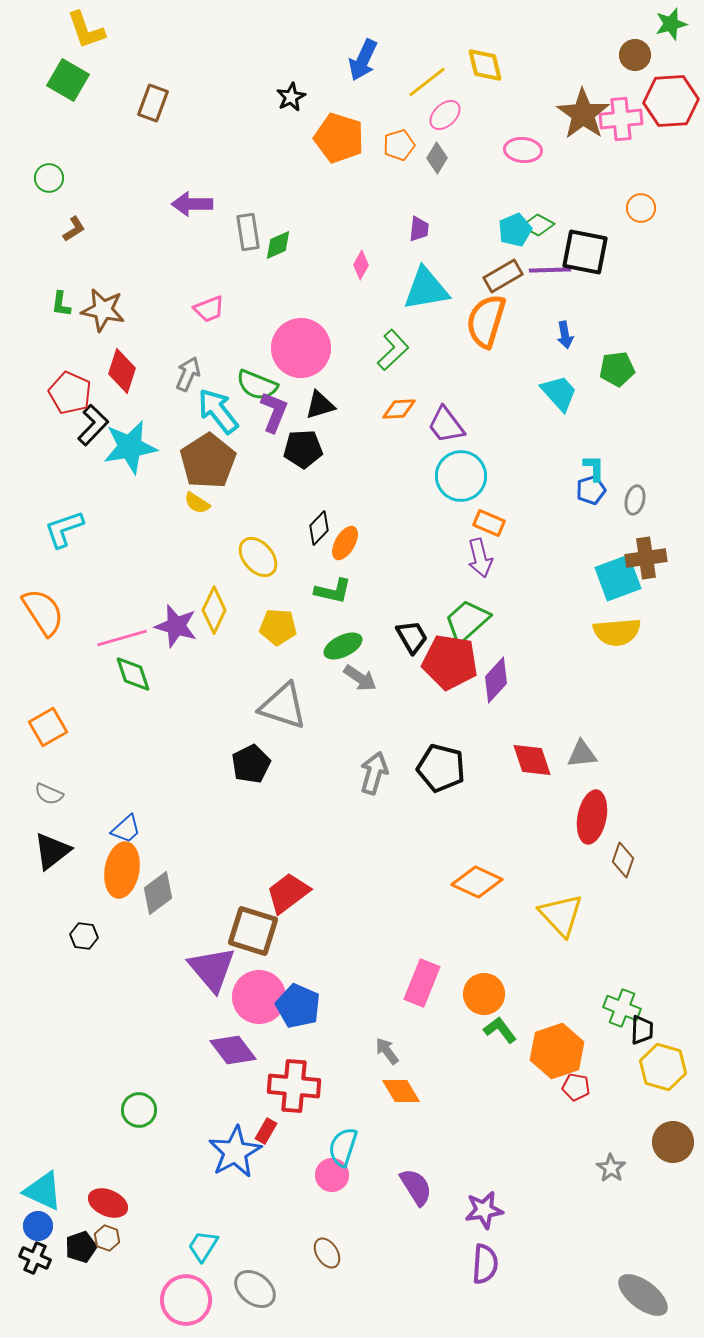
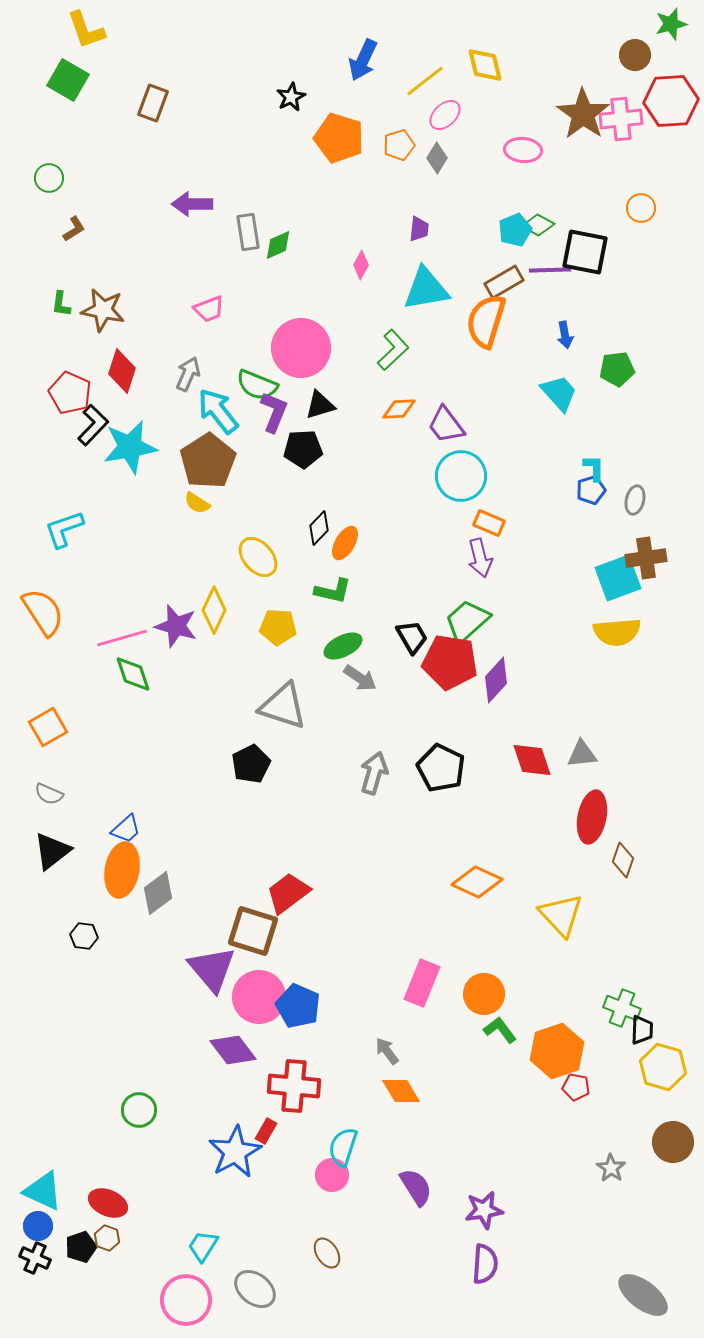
yellow line at (427, 82): moved 2 px left, 1 px up
brown rectangle at (503, 276): moved 1 px right, 6 px down
black pentagon at (441, 768): rotated 12 degrees clockwise
